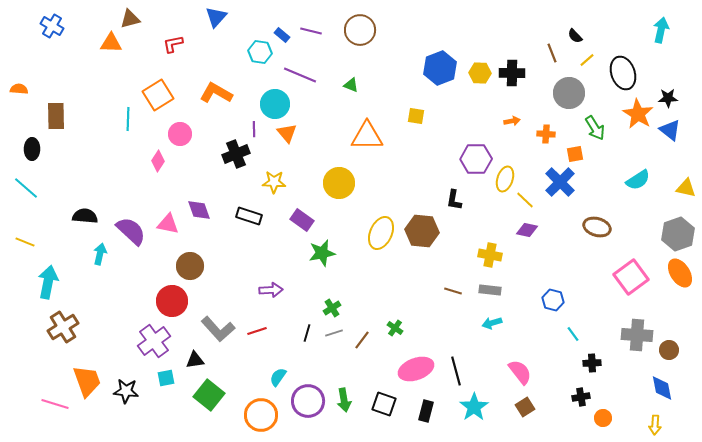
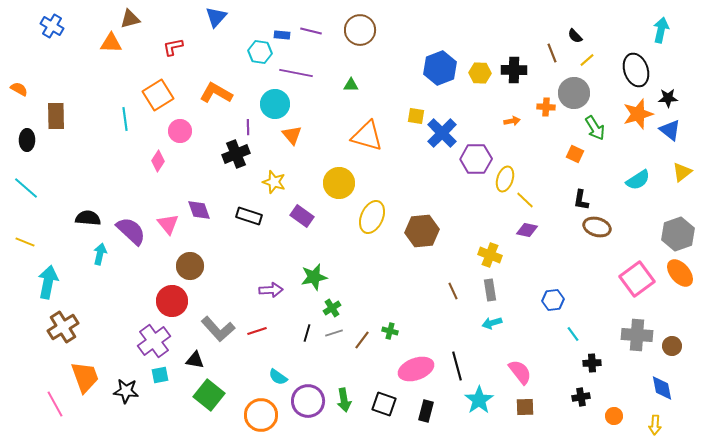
blue rectangle at (282, 35): rotated 35 degrees counterclockwise
red L-shape at (173, 44): moved 3 px down
black cross at (512, 73): moved 2 px right, 3 px up
black ellipse at (623, 73): moved 13 px right, 3 px up
purple line at (300, 75): moved 4 px left, 2 px up; rotated 12 degrees counterclockwise
green triangle at (351, 85): rotated 21 degrees counterclockwise
orange semicircle at (19, 89): rotated 24 degrees clockwise
gray circle at (569, 93): moved 5 px right
orange star at (638, 114): rotated 24 degrees clockwise
cyan line at (128, 119): moved 3 px left; rotated 10 degrees counterclockwise
purple line at (254, 129): moved 6 px left, 2 px up
orange triangle at (287, 133): moved 5 px right, 2 px down
pink circle at (180, 134): moved 3 px up
orange cross at (546, 134): moved 27 px up
orange triangle at (367, 136): rotated 16 degrees clockwise
black ellipse at (32, 149): moved 5 px left, 9 px up
orange square at (575, 154): rotated 36 degrees clockwise
yellow star at (274, 182): rotated 15 degrees clockwise
blue cross at (560, 182): moved 118 px left, 49 px up
yellow triangle at (686, 188): moved 4 px left, 16 px up; rotated 50 degrees counterclockwise
black L-shape at (454, 200): moved 127 px right
black semicircle at (85, 216): moved 3 px right, 2 px down
purple rectangle at (302, 220): moved 4 px up
pink triangle at (168, 224): rotated 40 degrees clockwise
brown hexagon at (422, 231): rotated 12 degrees counterclockwise
yellow ellipse at (381, 233): moved 9 px left, 16 px up
green star at (322, 253): moved 8 px left, 24 px down
yellow cross at (490, 255): rotated 10 degrees clockwise
orange ellipse at (680, 273): rotated 8 degrees counterclockwise
pink square at (631, 277): moved 6 px right, 2 px down
gray rectangle at (490, 290): rotated 75 degrees clockwise
brown line at (453, 291): rotated 48 degrees clockwise
blue hexagon at (553, 300): rotated 20 degrees counterclockwise
green cross at (395, 328): moved 5 px left, 3 px down; rotated 21 degrees counterclockwise
brown circle at (669, 350): moved 3 px right, 4 px up
black triangle at (195, 360): rotated 18 degrees clockwise
black line at (456, 371): moved 1 px right, 5 px up
cyan semicircle at (278, 377): rotated 90 degrees counterclockwise
cyan square at (166, 378): moved 6 px left, 3 px up
orange trapezoid at (87, 381): moved 2 px left, 4 px up
pink line at (55, 404): rotated 44 degrees clockwise
cyan star at (474, 407): moved 5 px right, 7 px up
brown square at (525, 407): rotated 30 degrees clockwise
orange circle at (603, 418): moved 11 px right, 2 px up
